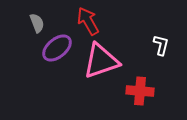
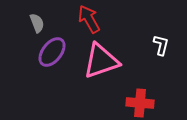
red arrow: moved 1 px right, 2 px up
purple ellipse: moved 5 px left, 4 px down; rotated 12 degrees counterclockwise
red cross: moved 12 px down
